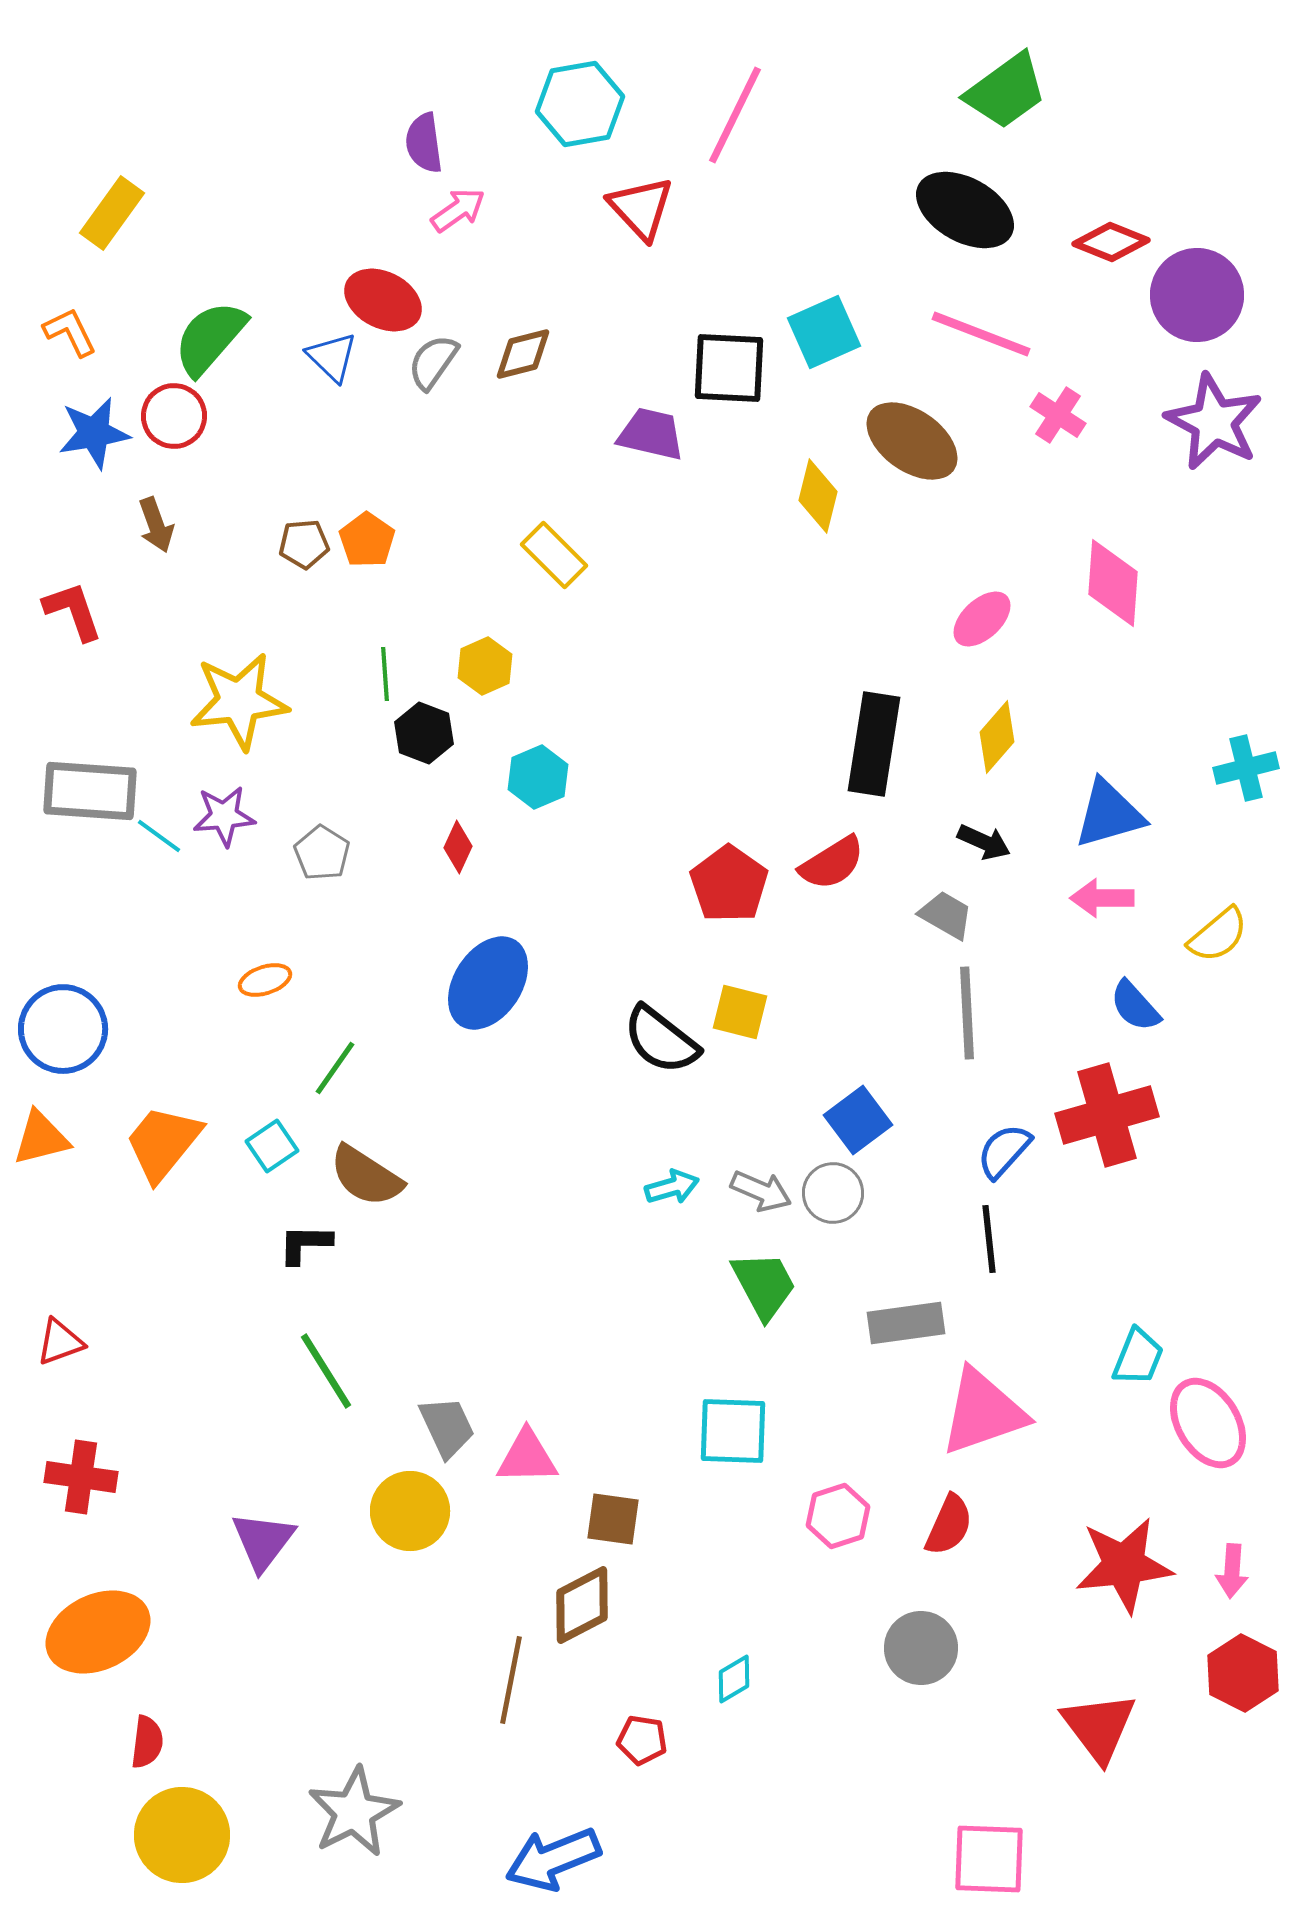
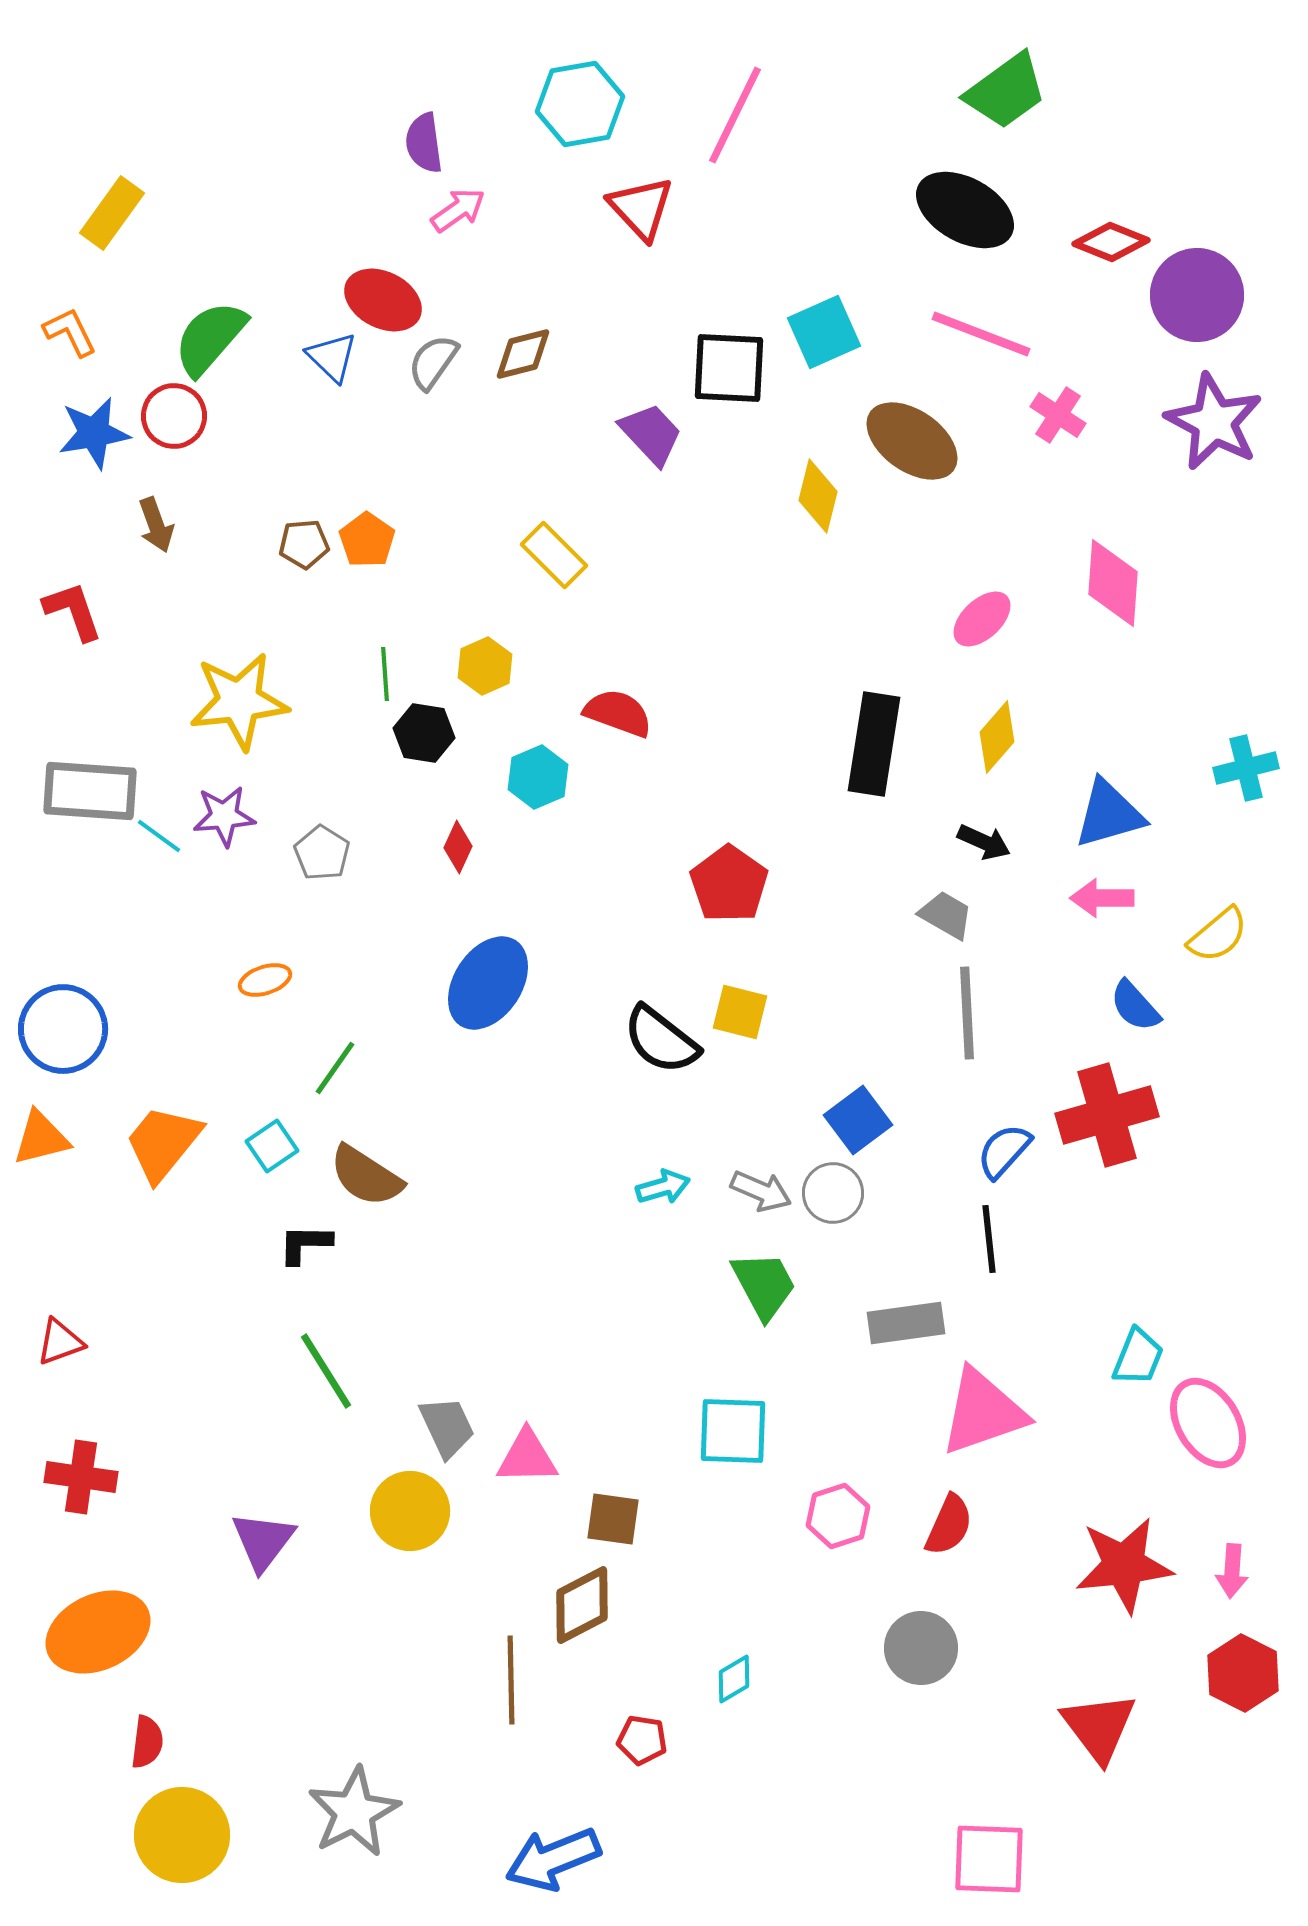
purple trapezoid at (651, 434): rotated 34 degrees clockwise
black hexagon at (424, 733): rotated 12 degrees counterclockwise
red semicircle at (832, 863): moved 214 px left, 150 px up; rotated 128 degrees counterclockwise
cyan arrow at (672, 1187): moved 9 px left
brown line at (511, 1680): rotated 12 degrees counterclockwise
